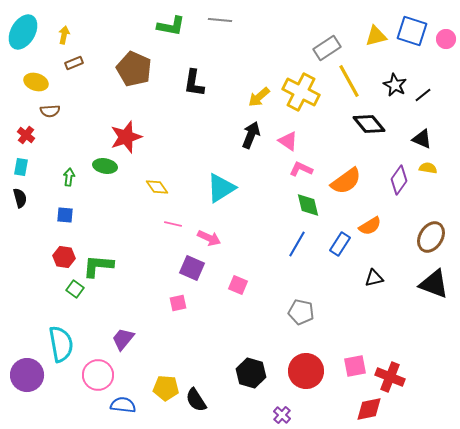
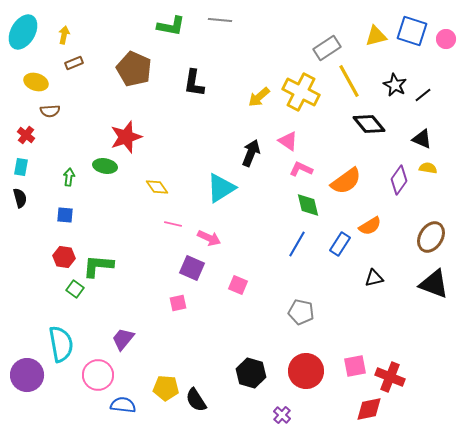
black arrow at (251, 135): moved 18 px down
